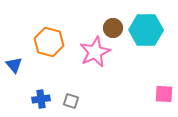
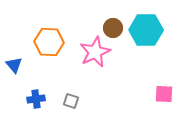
orange hexagon: rotated 12 degrees counterclockwise
blue cross: moved 5 px left
